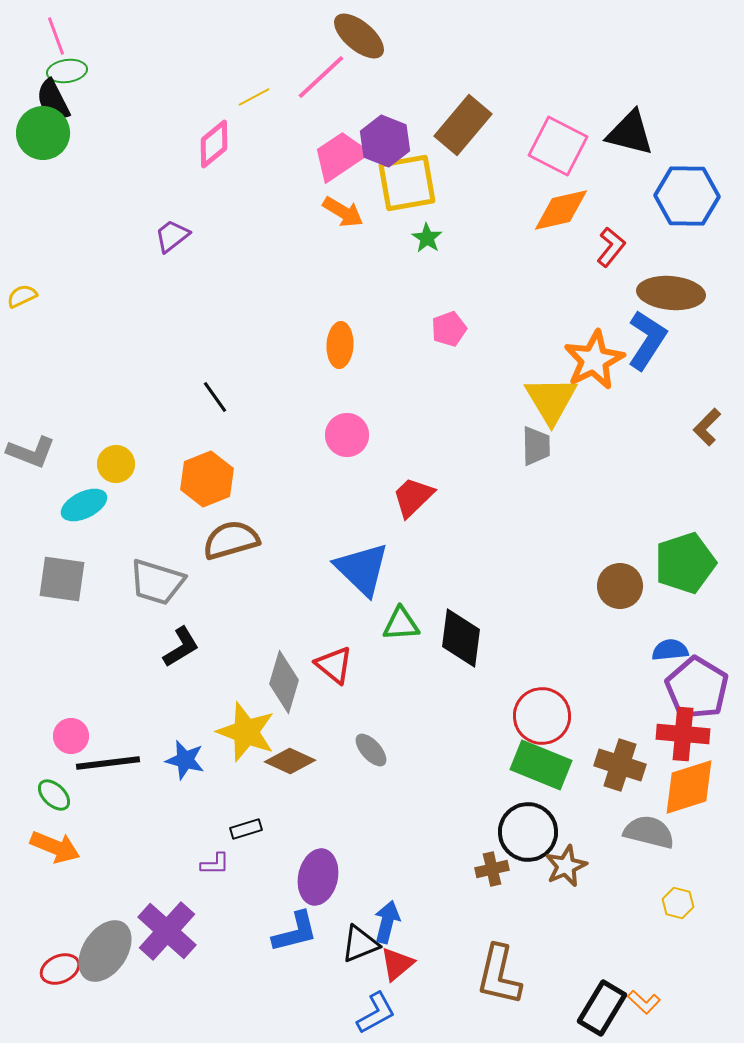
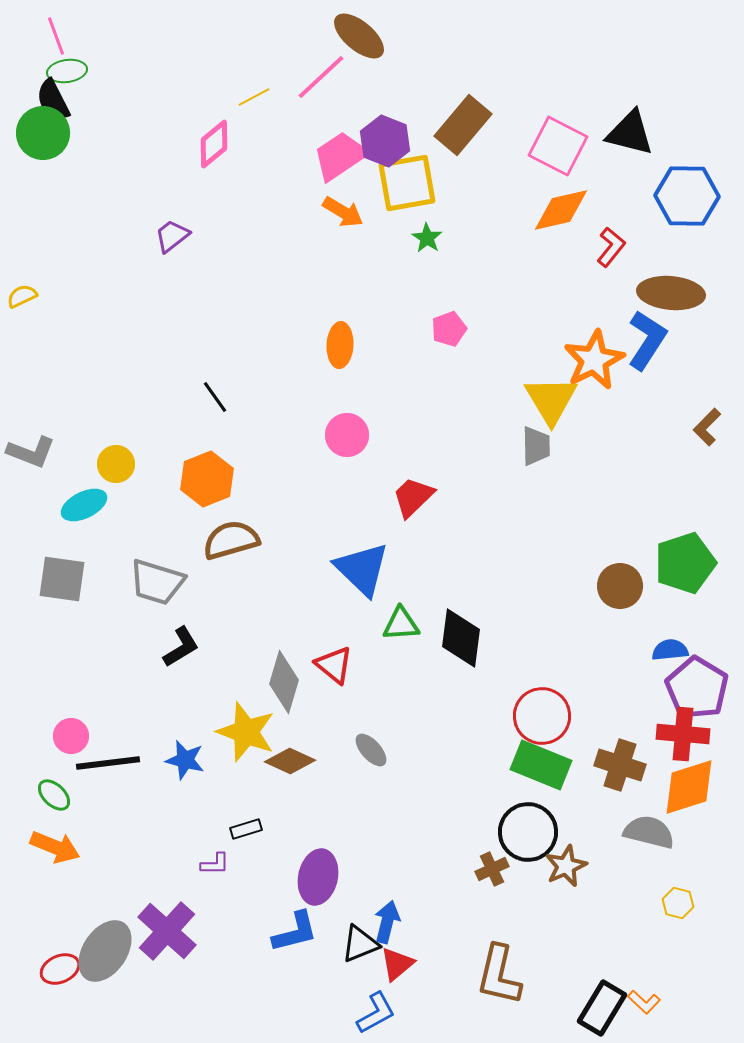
brown cross at (492, 869): rotated 12 degrees counterclockwise
